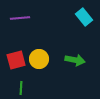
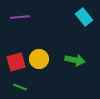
purple line: moved 1 px up
red square: moved 2 px down
green line: moved 1 px left, 1 px up; rotated 72 degrees counterclockwise
